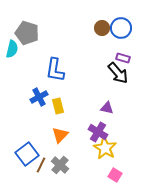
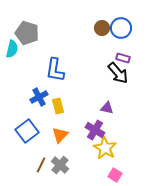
purple cross: moved 3 px left, 2 px up
blue square: moved 23 px up
